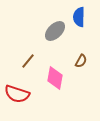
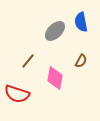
blue semicircle: moved 2 px right, 5 px down; rotated 12 degrees counterclockwise
